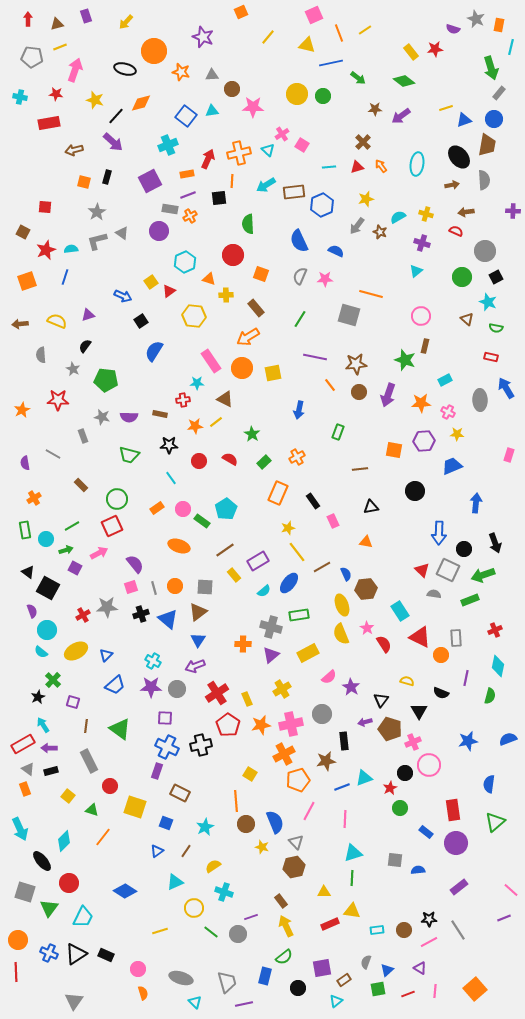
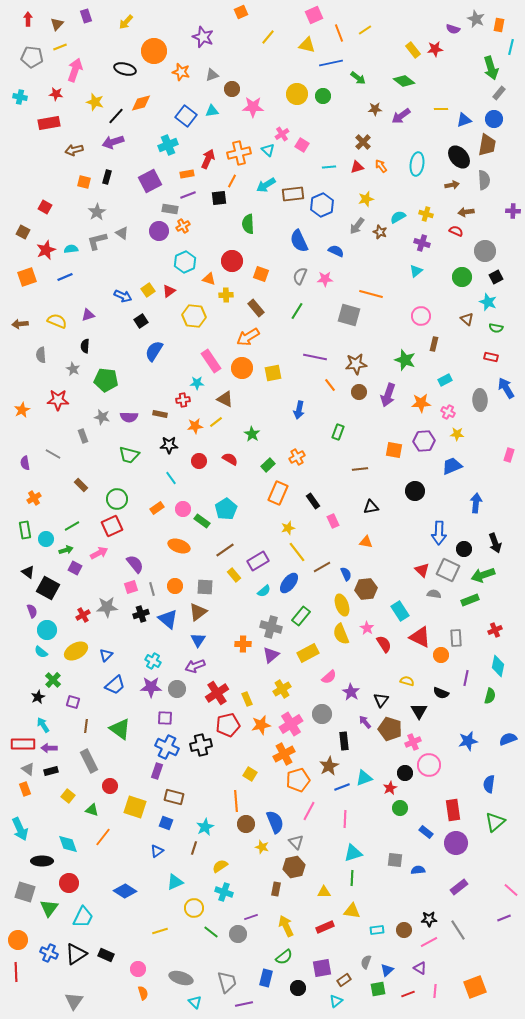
brown triangle at (57, 24): rotated 32 degrees counterclockwise
yellow rectangle at (411, 52): moved 2 px right, 2 px up
gray triangle at (212, 75): rotated 16 degrees counterclockwise
yellow star at (95, 100): moved 2 px down
yellow line at (446, 108): moved 5 px left, 1 px down; rotated 16 degrees clockwise
purple arrow at (113, 142): rotated 120 degrees clockwise
orange line at (232, 181): rotated 24 degrees clockwise
brown rectangle at (294, 192): moved 1 px left, 2 px down
red square at (45, 207): rotated 24 degrees clockwise
orange cross at (190, 216): moved 7 px left, 10 px down
red circle at (233, 255): moved 1 px left, 6 px down
blue line at (65, 277): rotated 49 degrees clockwise
orange square at (27, 281): moved 4 px up
yellow square at (151, 282): moved 3 px left, 8 px down
green line at (300, 319): moved 3 px left, 8 px up
black semicircle at (85, 346): rotated 32 degrees counterclockwise
brown rectangle at (425, 346): moved 9 px right, 2 px up
green rectangle at (264, 462): moved 4 px right, 3 px down
gray line at (154, 588): moved 2 px left, 1 px down
green rectangle at (299, 615): moved 2 px right, 1 px down; rotated 42 degrees counterclockwise
purple star at (351, 687): moved 5 px down
purple arrow at (365, 722): rotated 64 degrees clockwise
pink cross at (291, 724): rotated 20 degrees counterclockwise
red pentagon at (228, 725): rotated 25 degrees clockwise
red rectangle at (23, 744): rotated 30 degrees clockwise
brown star at (326, 761): moved 3 px right, 5 px down; rotated 18 degrees counterclockwise
brown rectangle at (180, 793): moved 6 px left, 4 px down; rotated 12 degrees counterclockwise
cyan diamond at (64, 841): moved 4 px right, 3 px down; rotated 65 degrees counterclockwise
brown line at (186, 851): moved 8 px right, 3 px up; rotated 16 degrees counterclockwise
black ellipse at (42, 861): rotated 50 degrees counterclockwise
yellow semicircle at (213, 866): moved 7 px right
brown rectangle at (281, 901): moved 5 px left, 12 px up; rotated 48 degrees clockwise
red rectangle at (330, 924): moved 5 px left, 3 px down
blue rectangle at (265, 976): moved 1 px right, 2 px down
orange square at (475, 989): moved 2 px up; rotated 20 degrees clockwise
